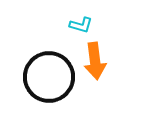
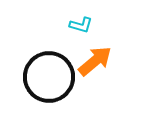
orange arrow: rotated 123 degrees counterclockwise
